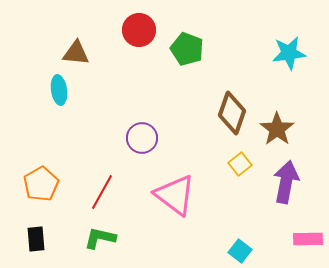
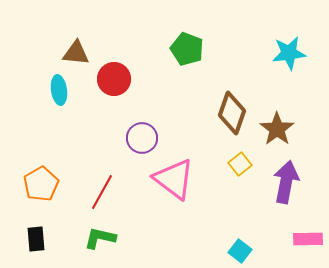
red circle: moved 25 px left, 49 px down
pink triangle: moved 1 px left, 16 px up
